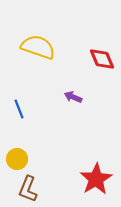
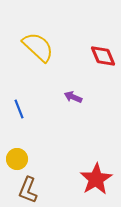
yellow semicircle: rotated 24 degrees clockwise
red diamond: moved 1 px right, 3 px up
brown L-shape: moved 1 px down
